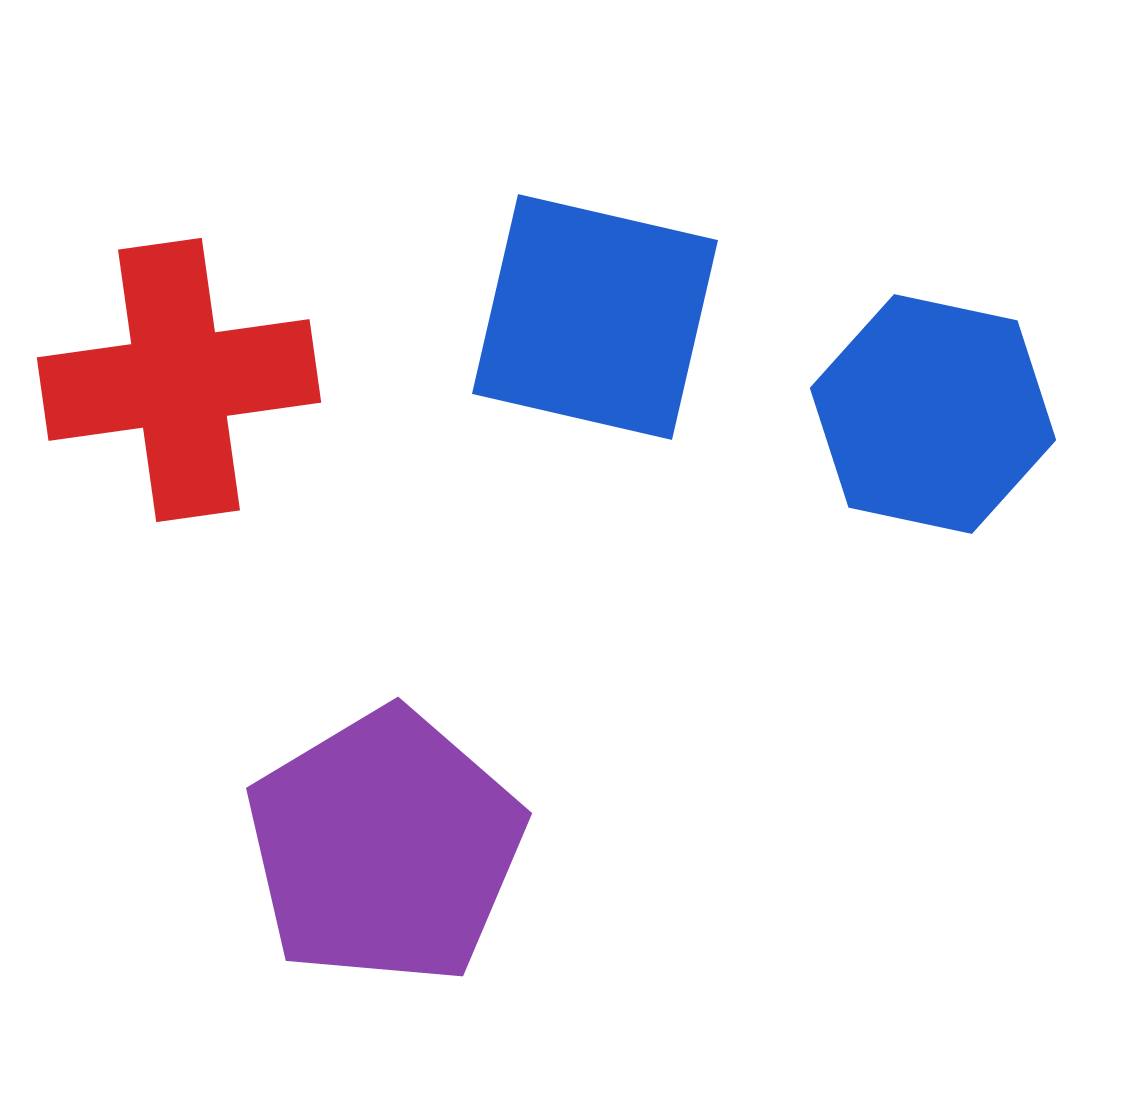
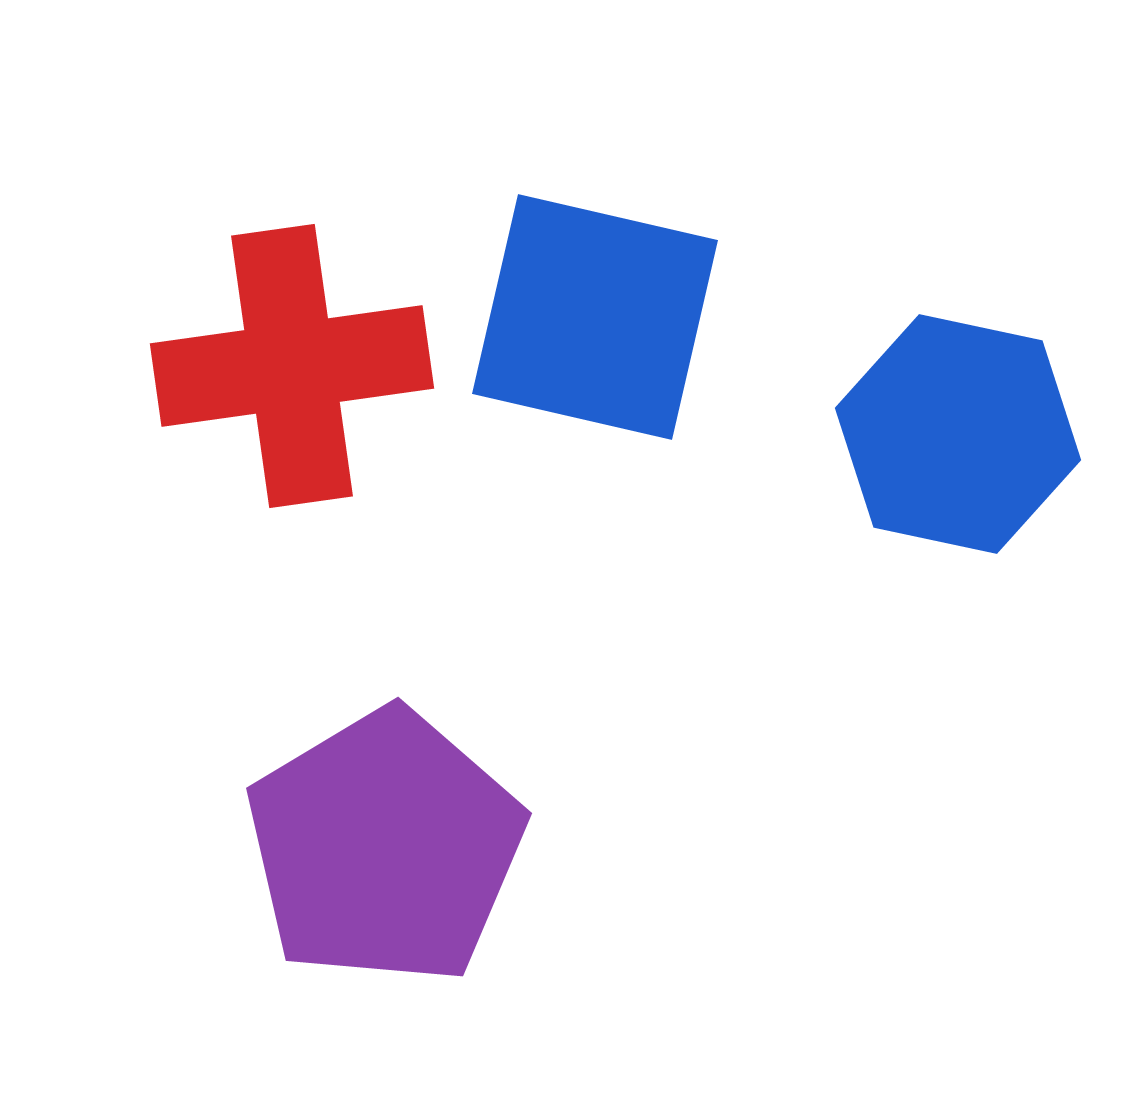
red cross: moved 113 px right, 14 px up
blue hexagon: moved 25 px right, 20 px down
